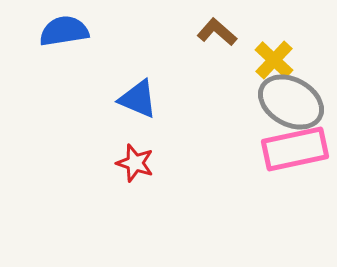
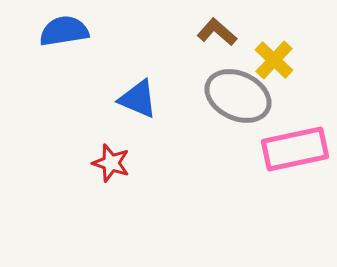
gray ellipse: moved 53 px left, 6 px up; rotated 4 degrees counterclockwise
red star: moved 24 px left
